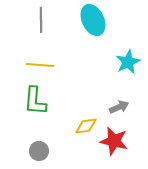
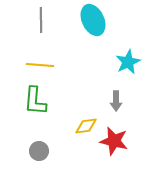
gray arrow: moved 3 px left, 6 px up; rotated 114 degrees clockwise
